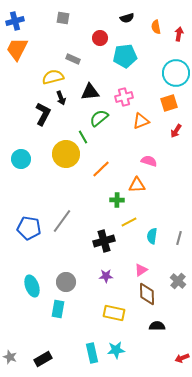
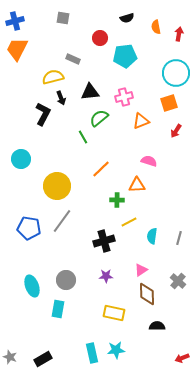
yellow circle at (66, 154): moved 9 px left, 32 px down
gray circle at (66, 282): moved 2 px up
